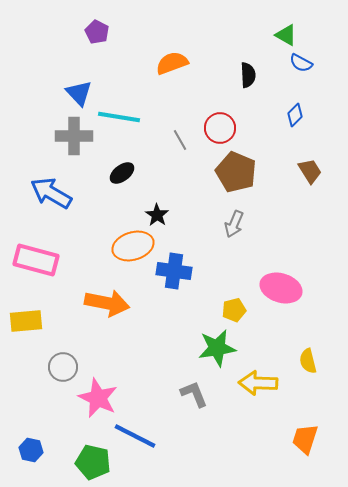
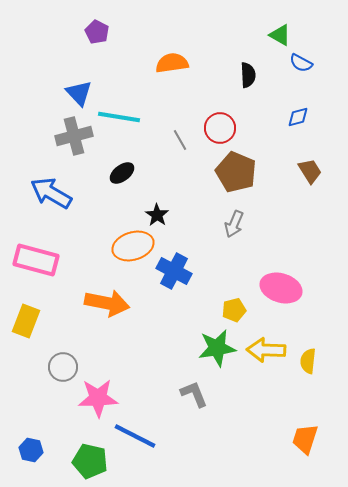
green triangle: moved 6 px left
orange semicircle: rotated 12 degrees clockwise
blue diamond: moved 3 px right, 2 px down; rotated 30 degrees clockwise
gray cross: rotated 15 degrees counterclockwise
blue cross: rotated 20 degrees clockwise
yellow rectangle: rotated 64 degrees counterclockwise
yellow semicircle: rotated 20 degrees clockwise
yellow arrow: moved 8 px right, 33 px up
pink star: rotated 27 degrees counterclockwise
green pentagon: moved 3 px left, 1 px up
